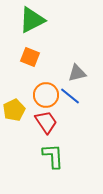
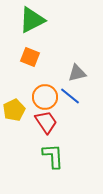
orange circle: moved 1 px left, 2 px down
